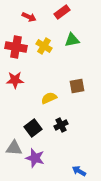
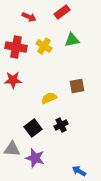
red star: moved 2 px left
gray triangle: moved 2 px left, 1 px down
